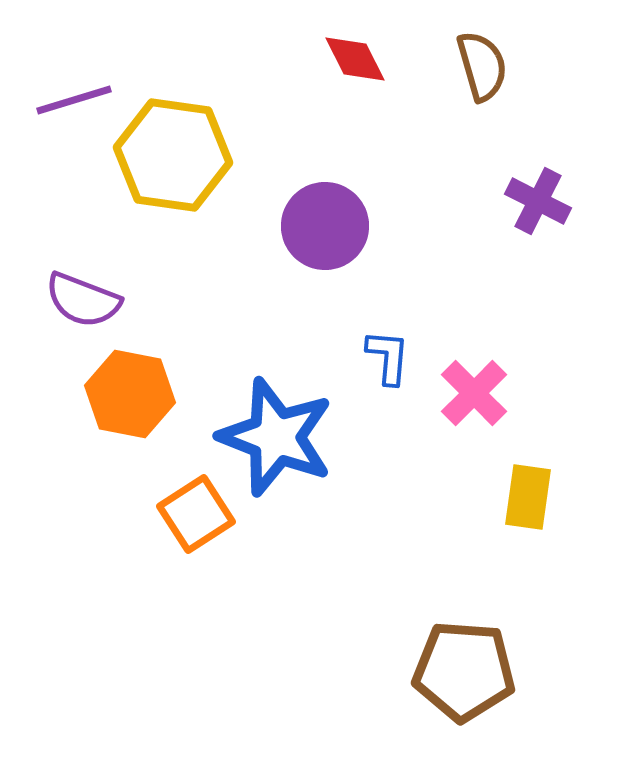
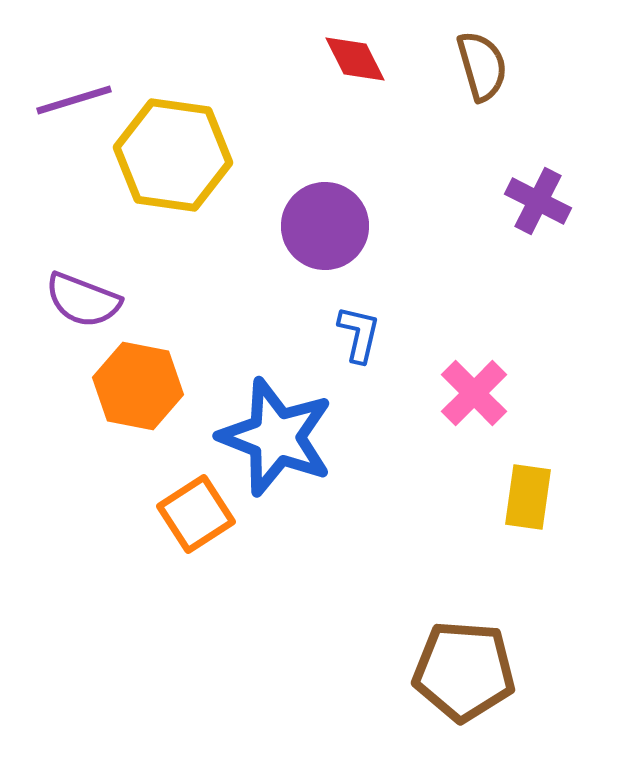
blue L-shape: moved 29 px left, 23 px up; rotated 8 degrees clockwise
orange hexagon: moved 8 px right, 8 px up
